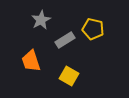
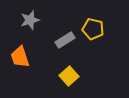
gray star: moved 11 px left; rotated 12 degrees clockwise
orange trapezoid: moved 11 px left, 4 px up
yellow square: rotated 18 degrees clockwise
